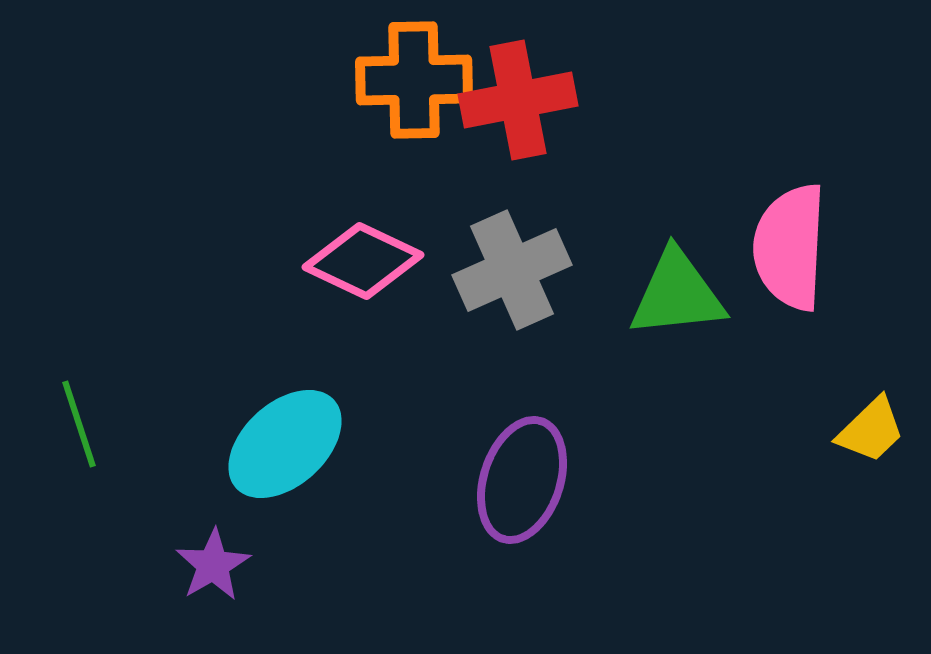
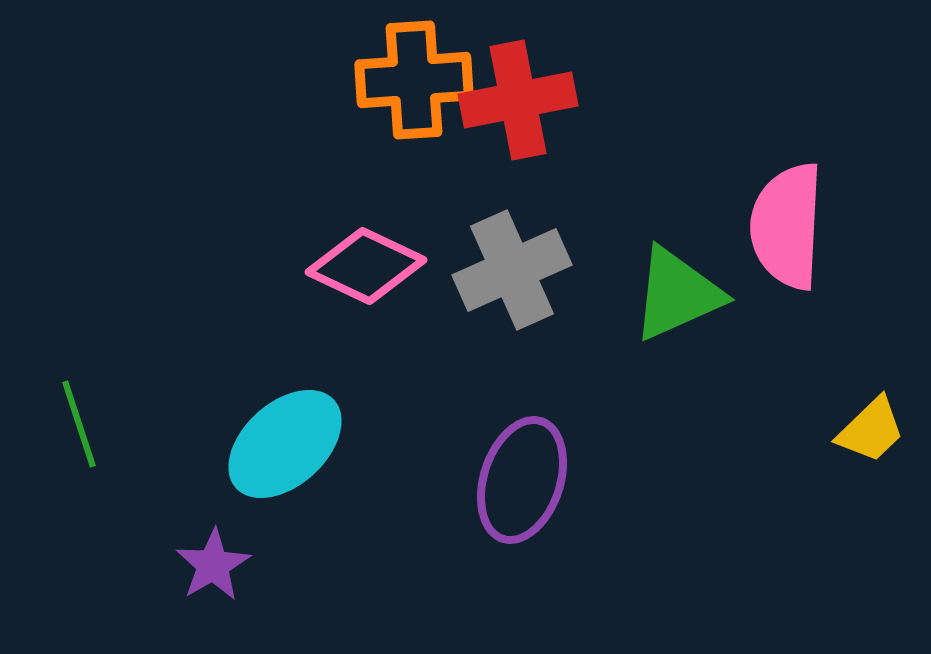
orange cross: rotated 3 degrees counterclockwise
pink semicircle: moved 3 px left, 21 px up
pink diamond: moved 3 px right, 5 px down
green triangle: rotated 18 degrees counterclockwise
